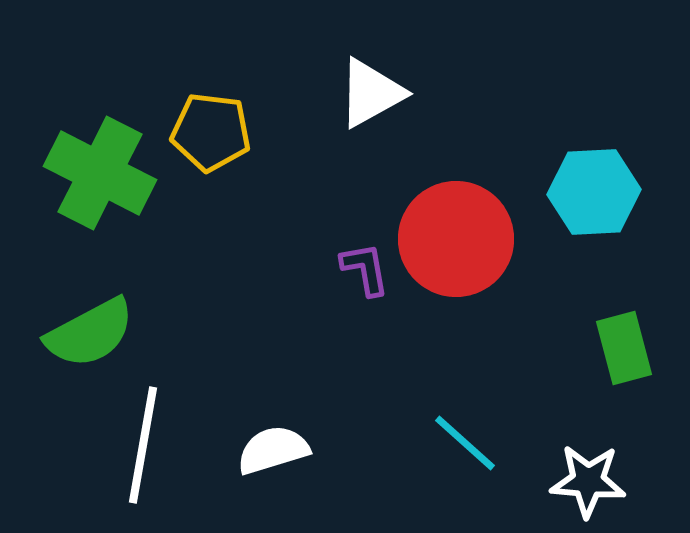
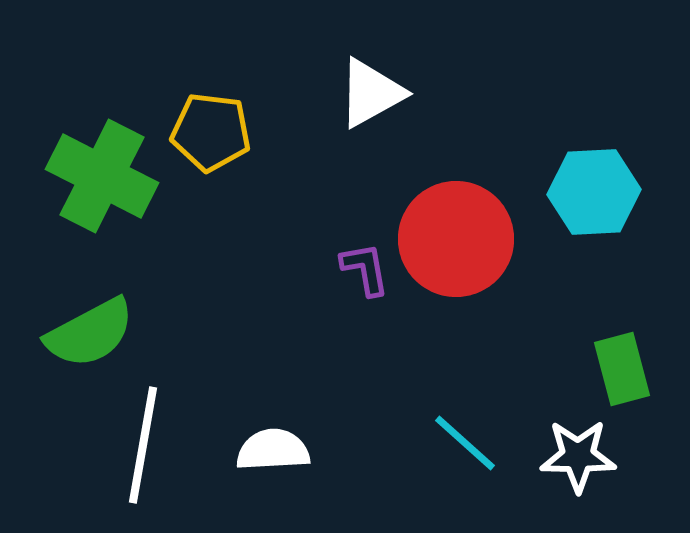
green cross: moved 2 px right, 3 px down
green rectangle: moved 2 px left, 21 px down
white semicircle: rotated 14 degrees clockwise
white star: moved 10 px left, 25 px up; rotated 4 degrees counterclockwise
